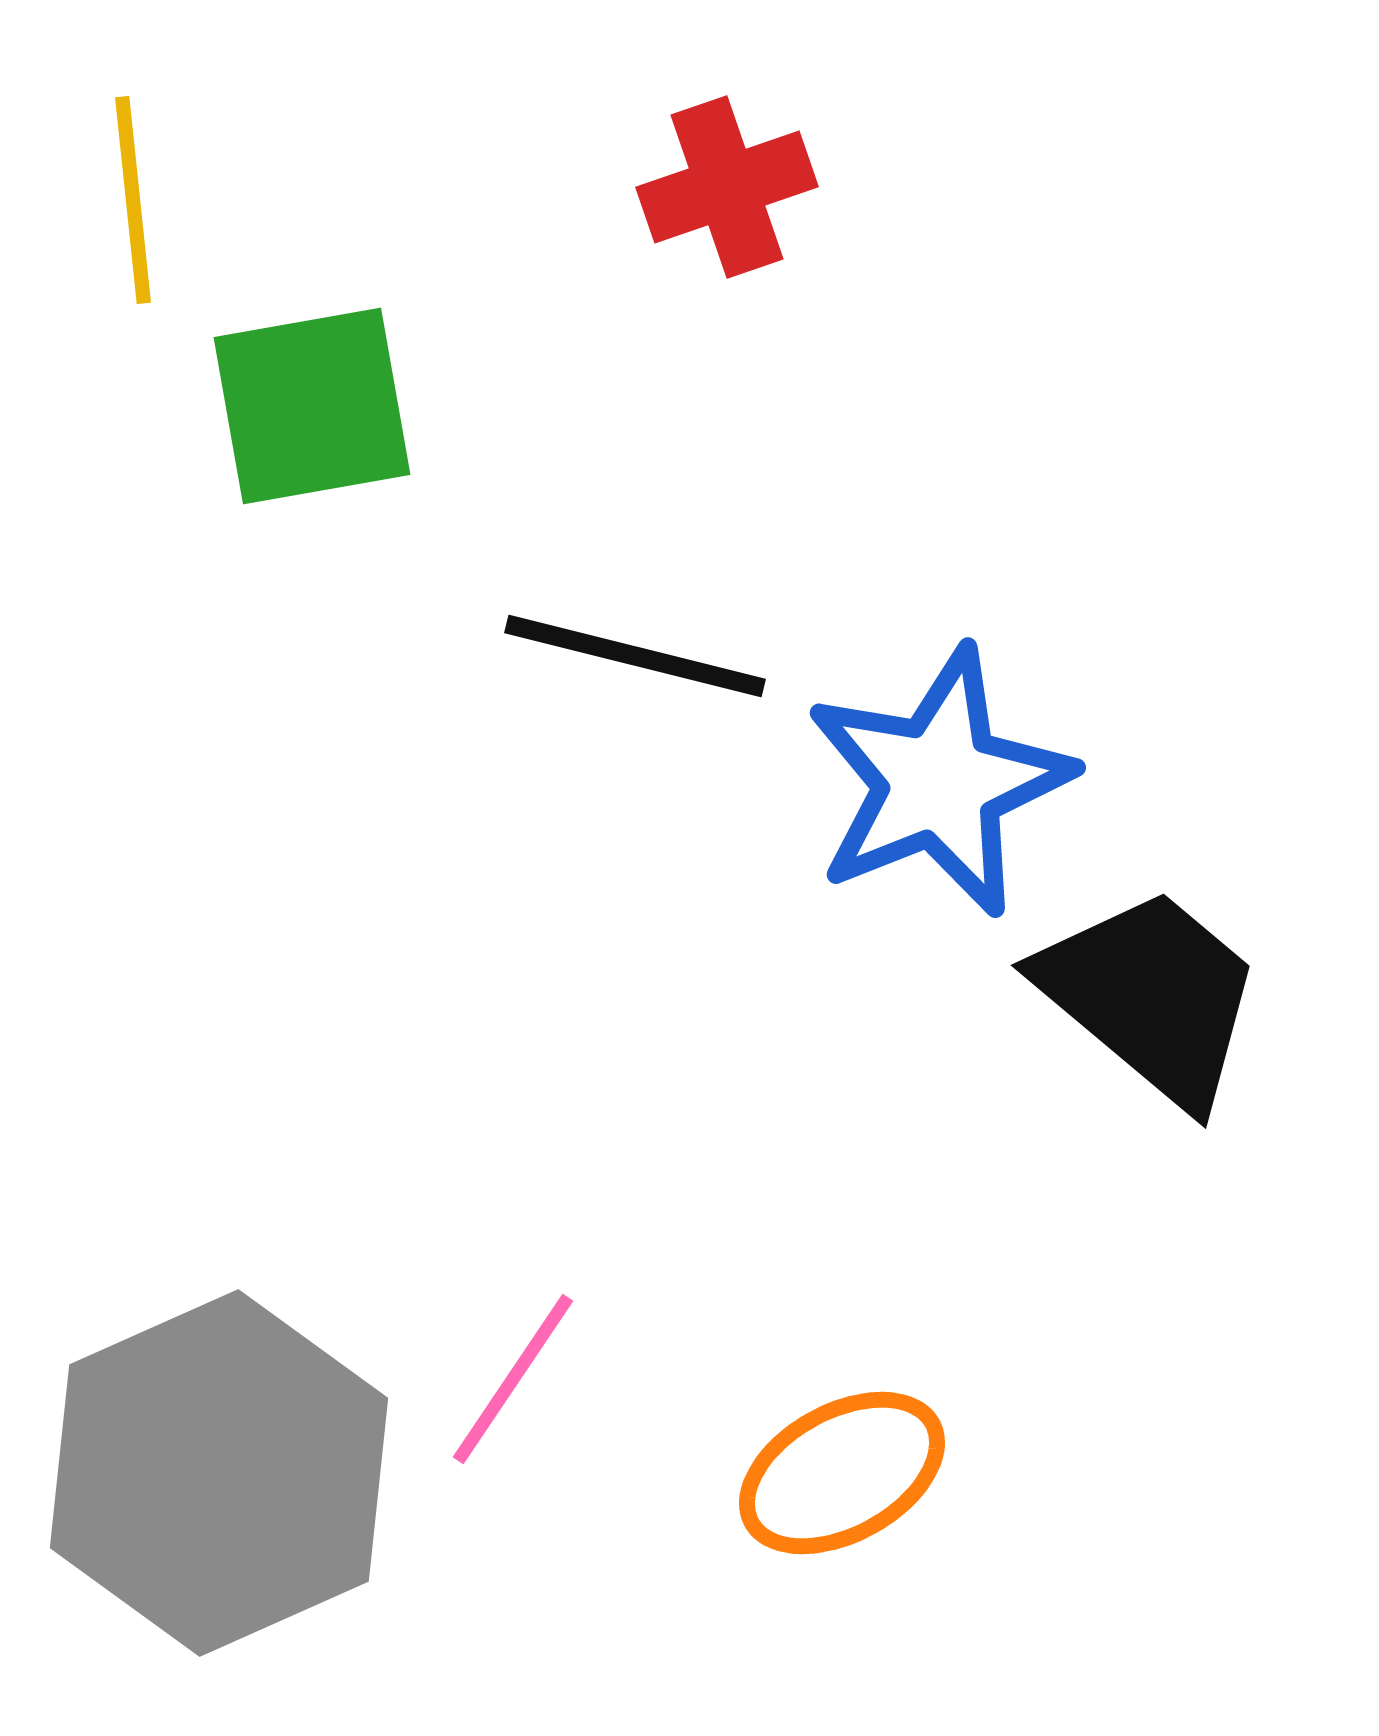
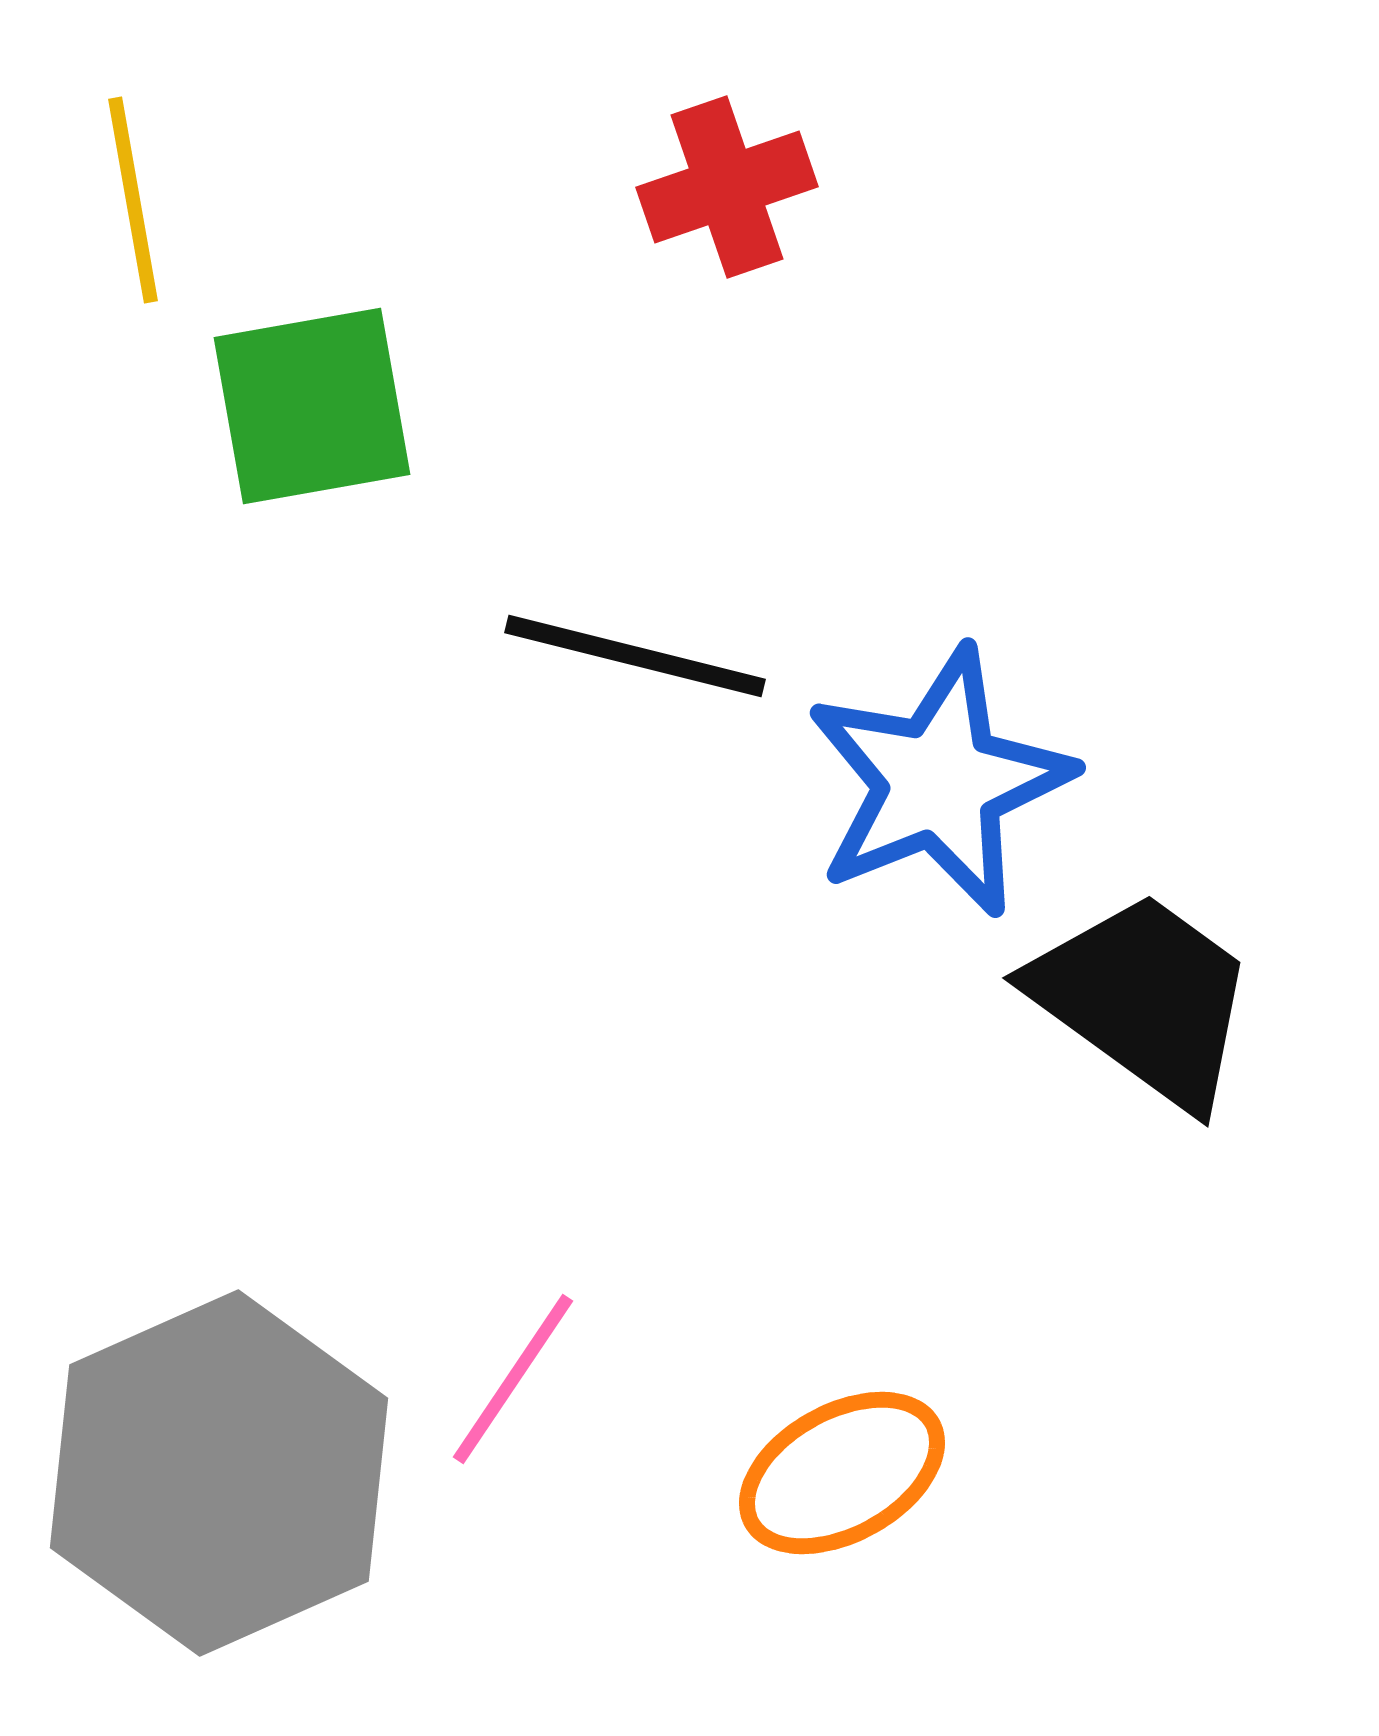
yellow line: rotated 4 degrees counterclockwise
black trapezoid: moved 7 px left, 3 px down; rotated 4 degrees counterclockwise
